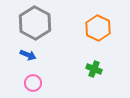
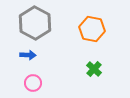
orange hexagon: moved 6 px left, 1 px down; rotated 15 degrees counterclockwise
blue arrow: rotated 21 degrees counterclockwise
green cross: rotated 21 degrees clockwise
